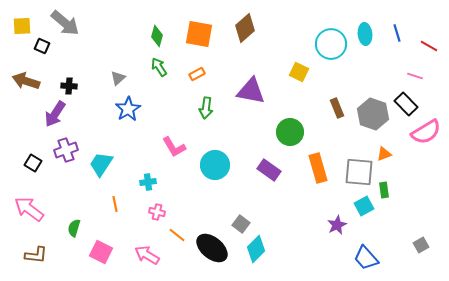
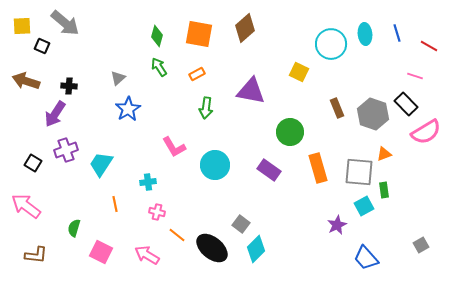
pink arrow at (29, 209): moved 3 px left, 3 px up
